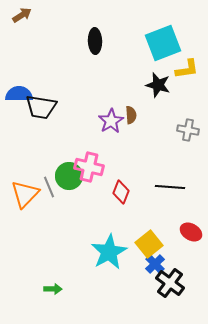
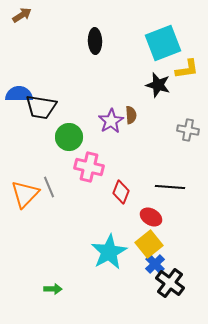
green circle: moved 39 px up
red ellipse: moved 40 px left, 15 px up
